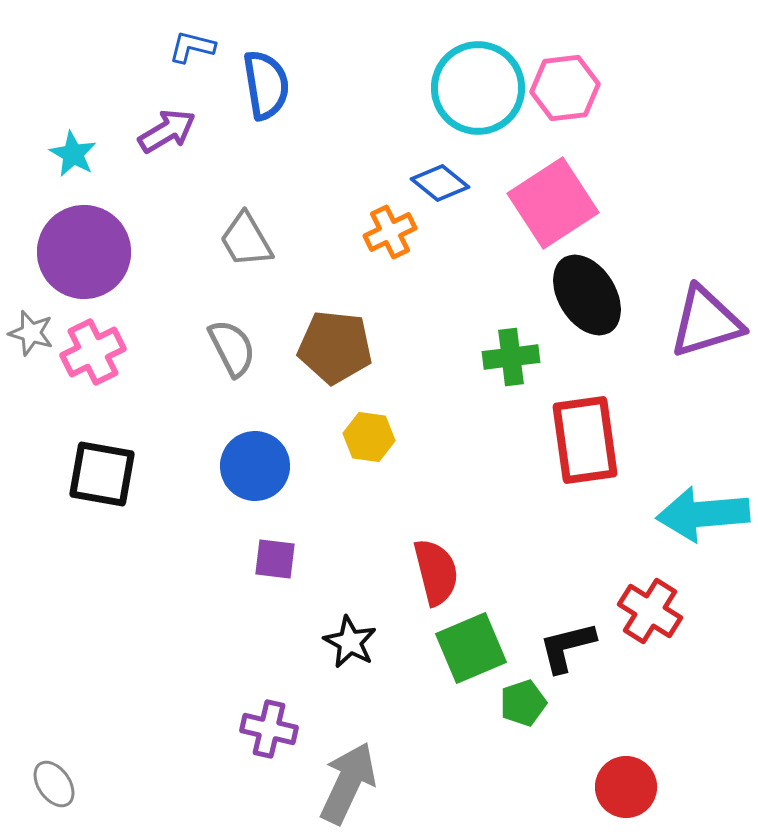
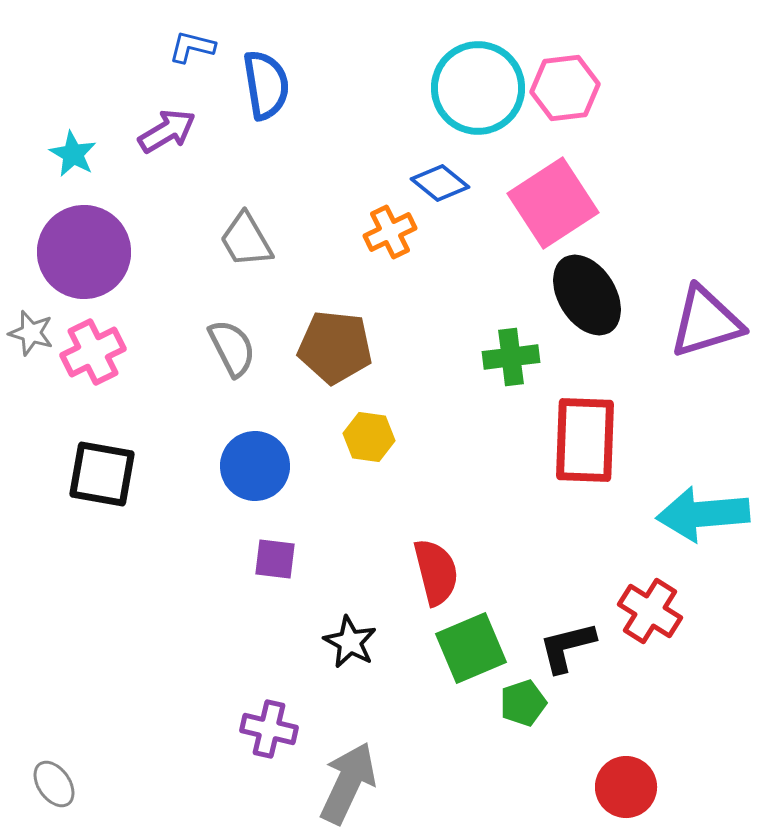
red rectangle: rotated 10 degrees clockwise
